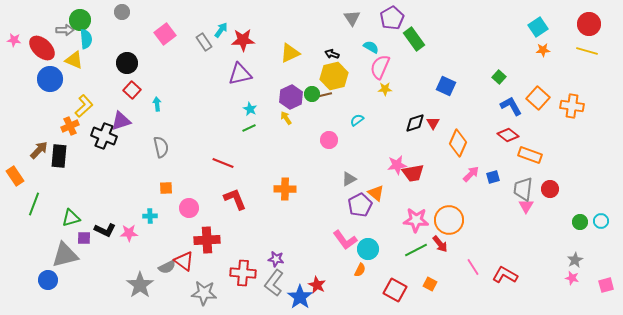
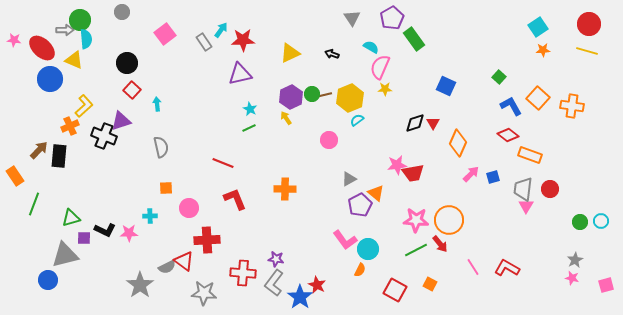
yellow hexagon at (334, 76): moved 16 px right, 22 px down; rotated 8 degrees counterclockwise
red L-shape at (505, 275): moved 2 px right, 7 px up
